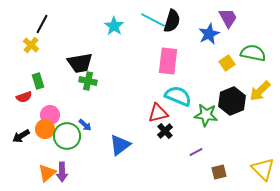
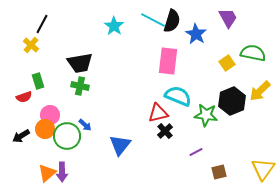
blue star: moved 13 px left; rotated 15 degrees counterclockwise
green cross: moved 8 px left, 5 px down
blue triangle: rotated 15 degrees counterclockwise
yellow triangle: rotated 20 degrees clockwise
